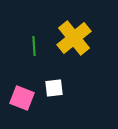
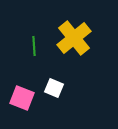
white square: rotated 30 degrees clockwise
